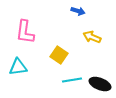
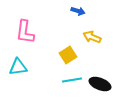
yellow square: moved 9 px right; rotated 24 degrees clockwise
